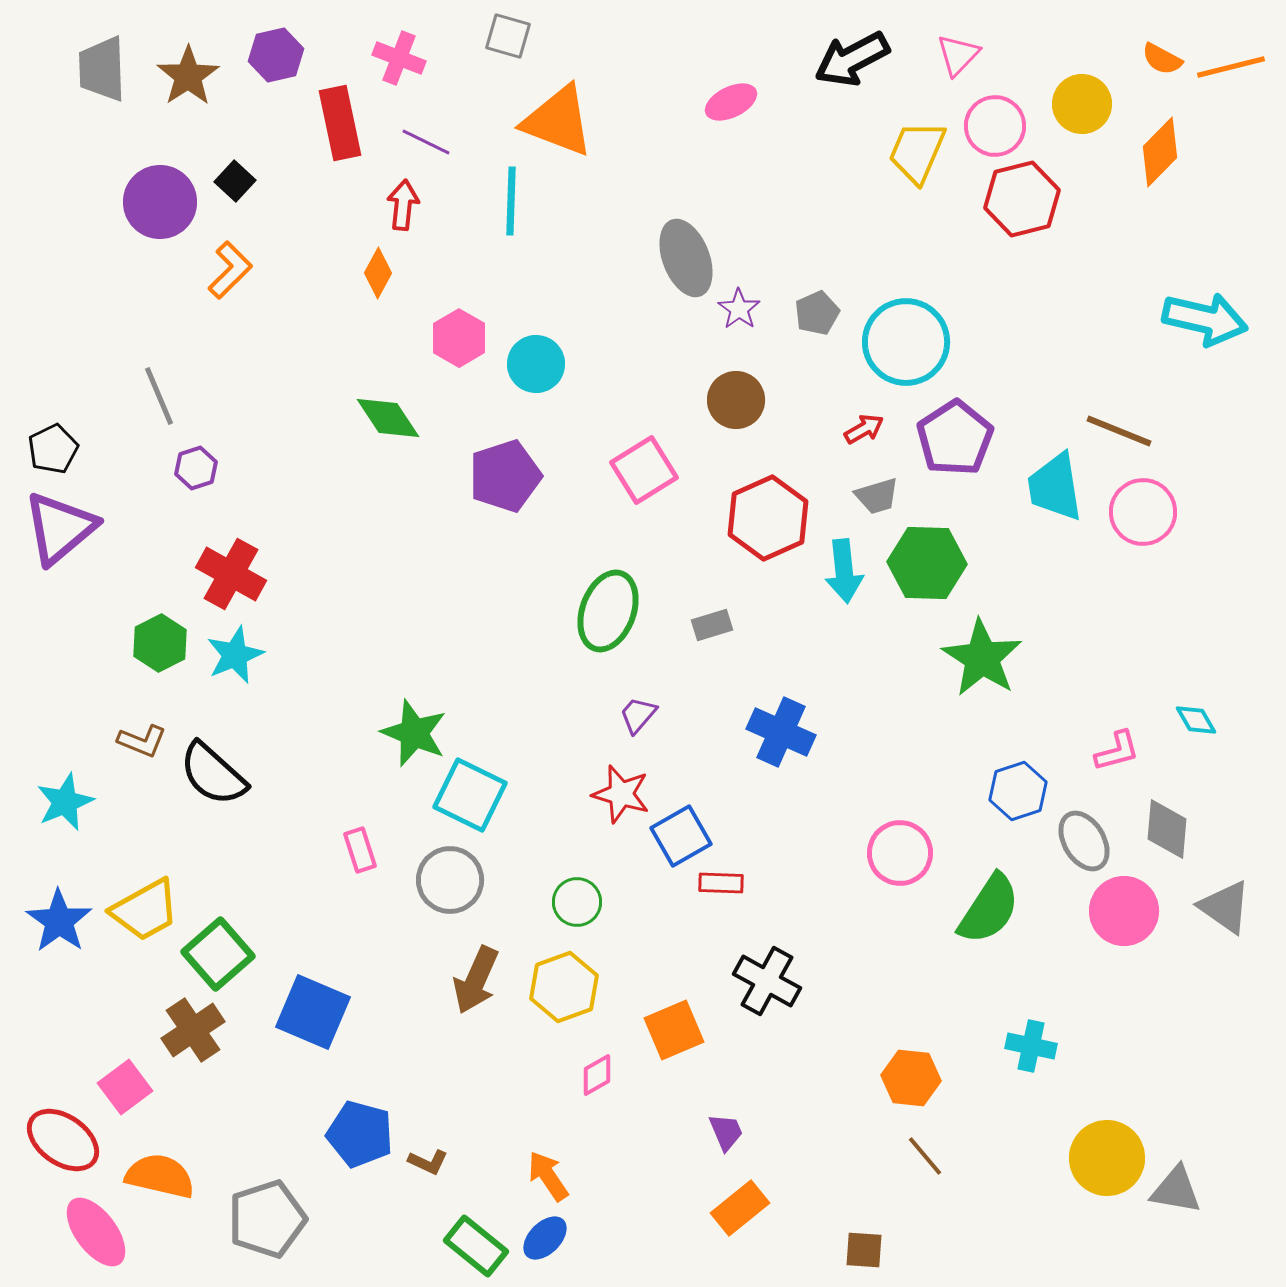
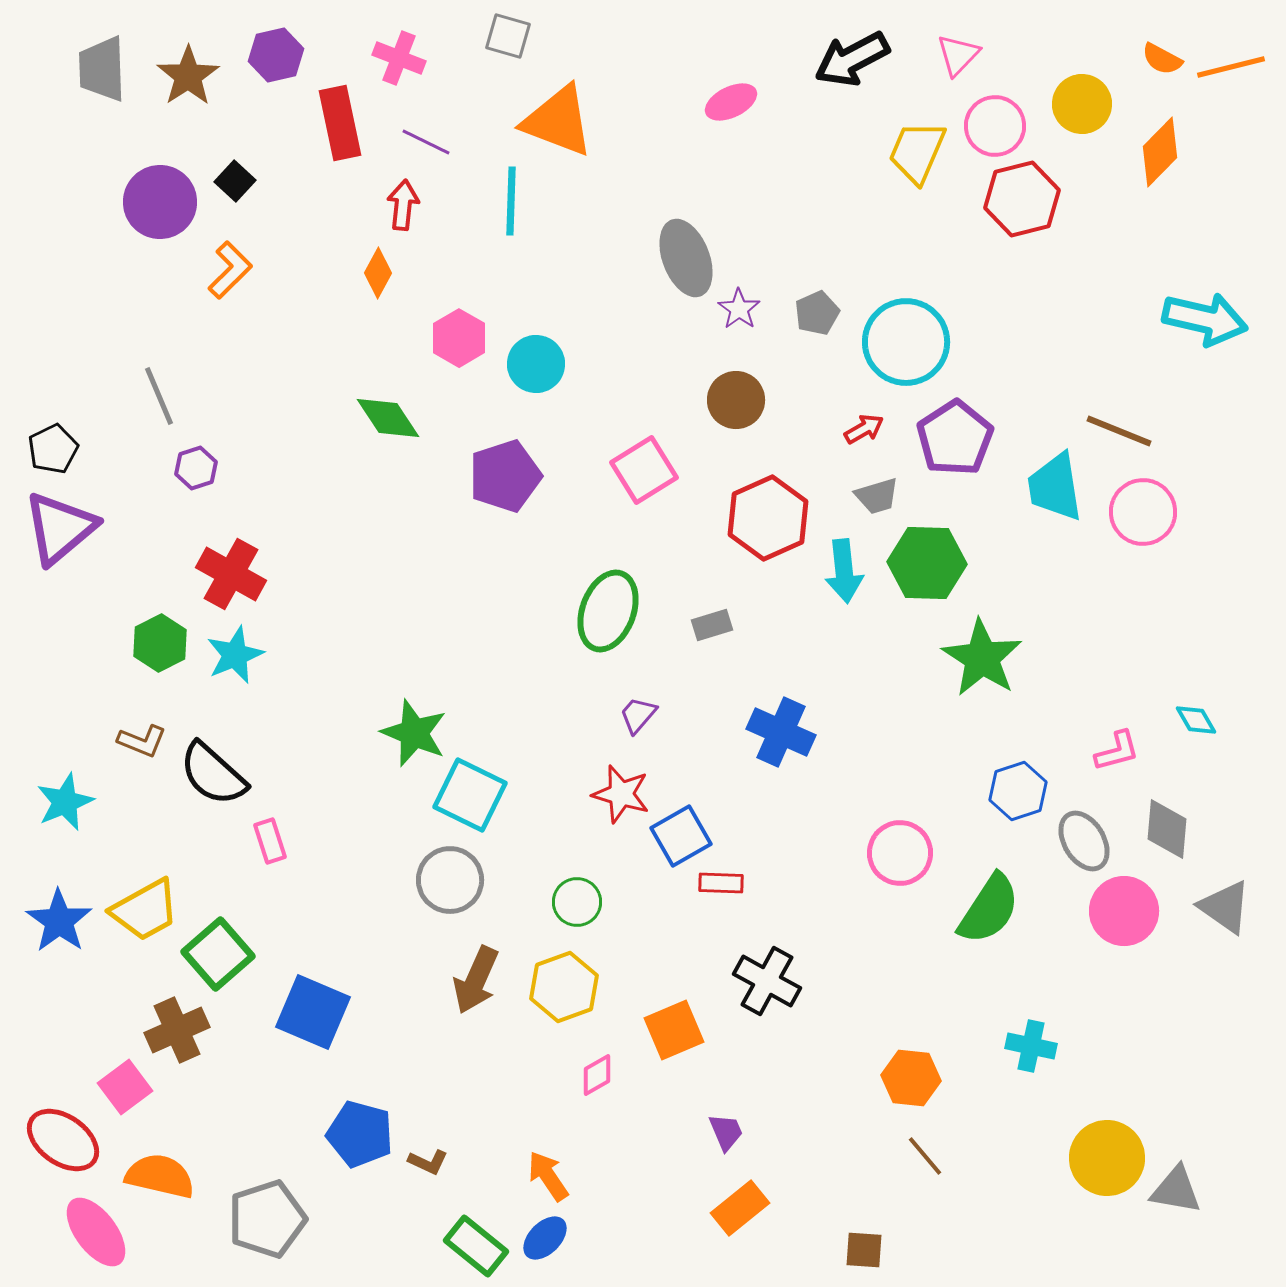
pink rectangle at (360, 850): moved 90 px left, 9 px up
brown cross at (193, 1030): moved 16 px left; rotated 10 degrees clockwise
